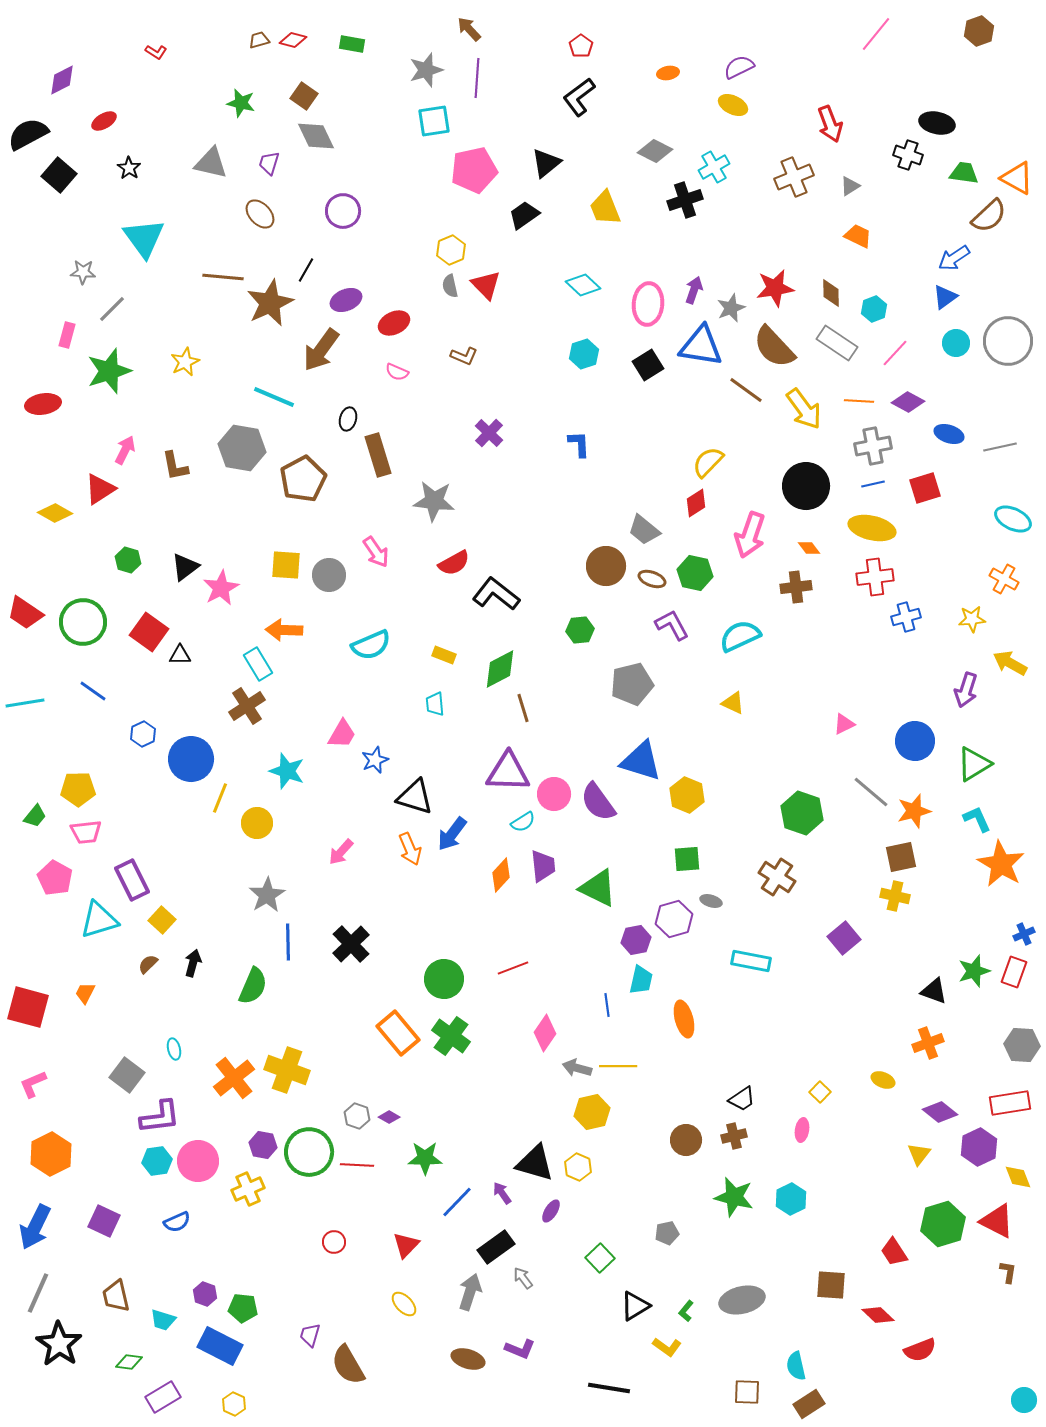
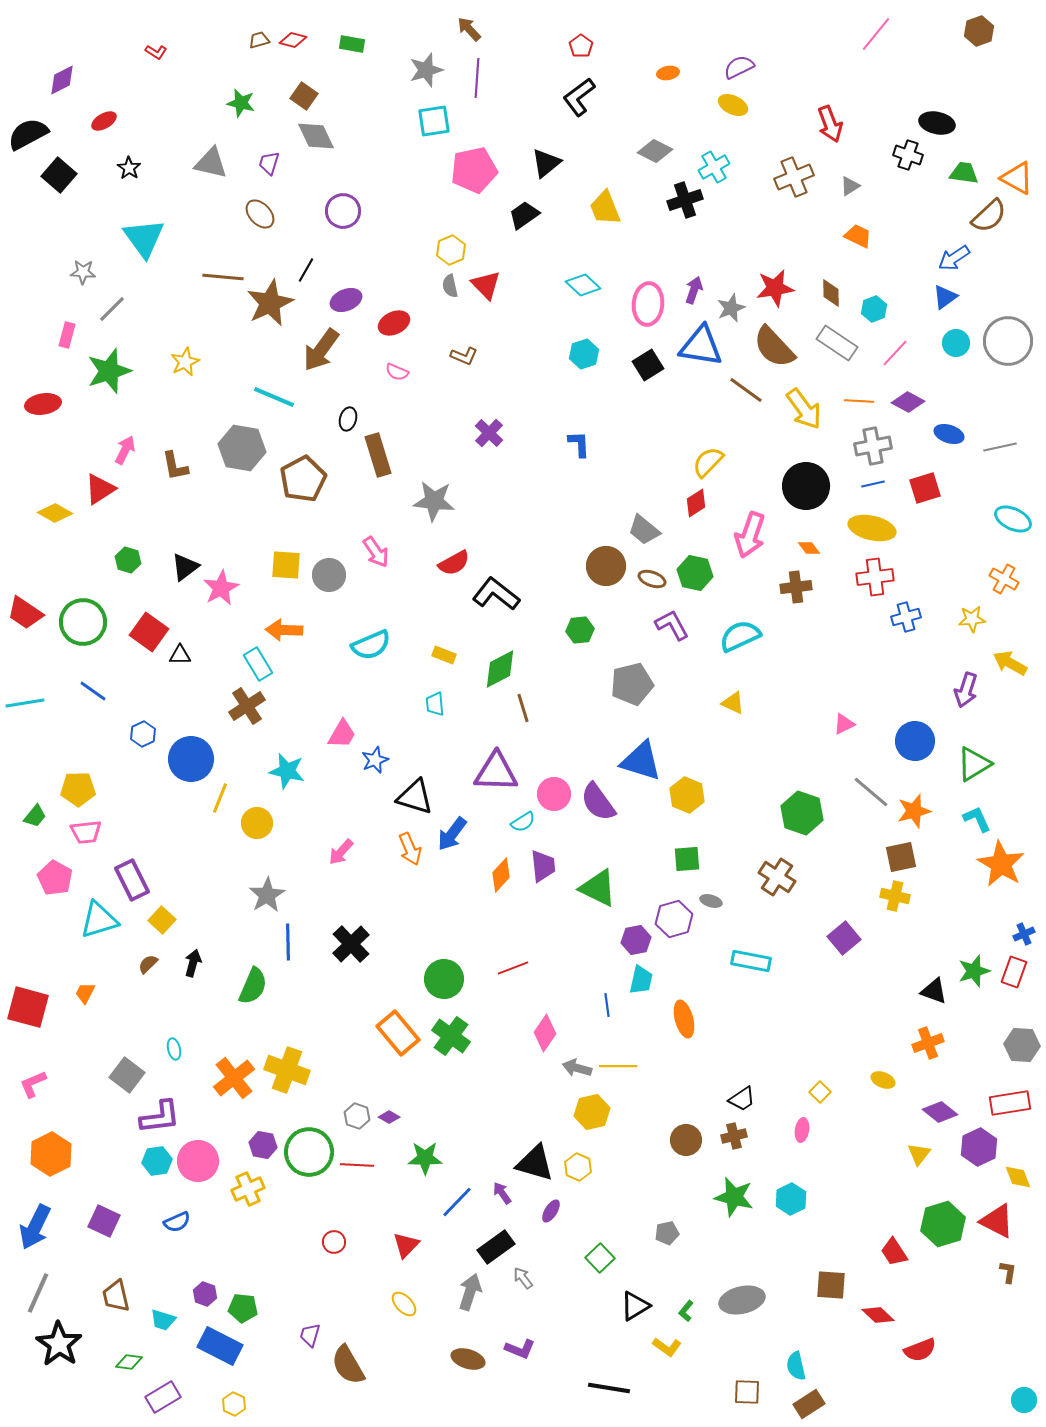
cyan star at (287, 771): rotated 6 degrees counterclockwise
purple triangle at (508, 772): moved 12 px left
